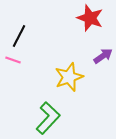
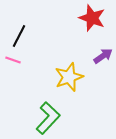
red star: moved 2 px right
